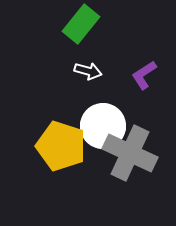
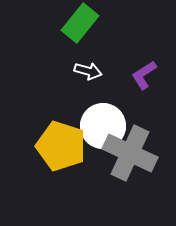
green rectangle: moved 1 px left, 1 px up
